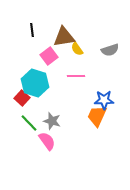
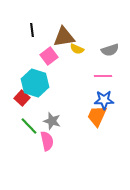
yellow semicircle: rotated 32 degrees counterclockwise
pink line: moved 27 px right
green line: moved 3 px down
pink semicircle: rotated 24 degrees clockwise
